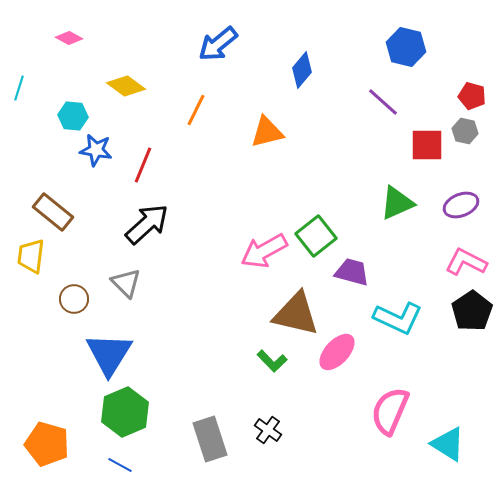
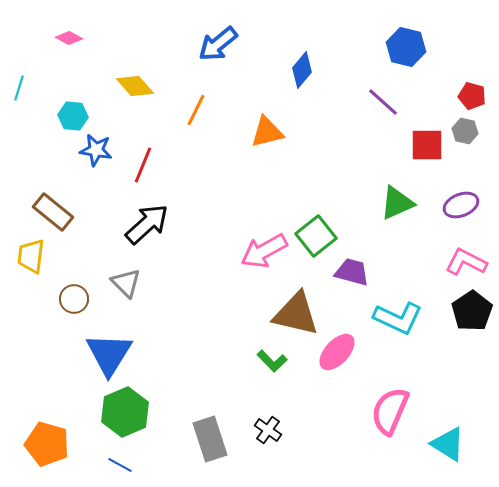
yellow diamond: moved 9 px right; rotated 12 degrees clockwise
